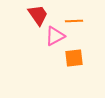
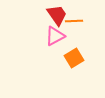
red trapezoid: moved 19 px right
orange square: rotated 24 degrees counterclockwise
